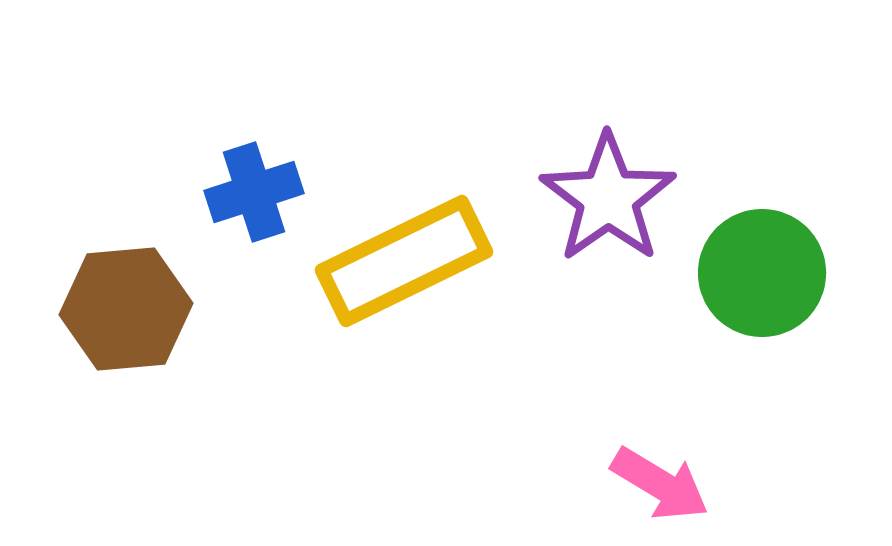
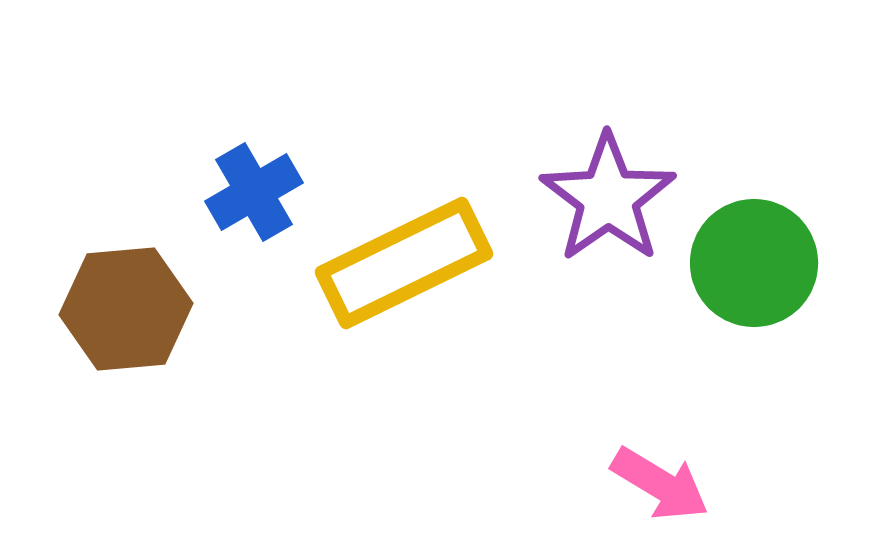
blue cross: rotated 12 degrees counterclockwise
yellow rectangle: moved 2 px down
green circle: moved 8 px left, 10 px up
